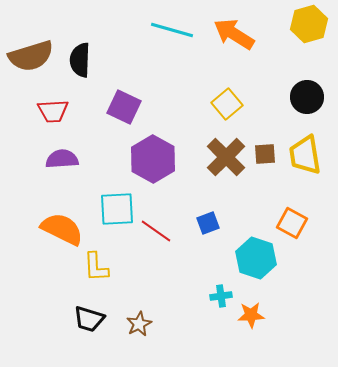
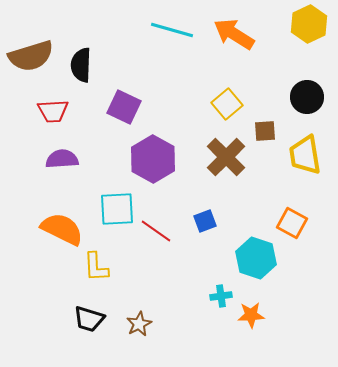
yellow hexagon: rotated 9 degrees counterclockwise
black semicircle: moved 1 px right, 5 px down
brown square: moved 23 px up
blue square: moved 3 px left, 2 px up
